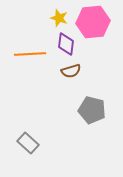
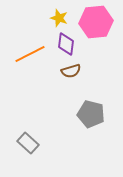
pink hexagon: moved 3 px right
orange line: rotated 24 degrees counterclockwise
gray pentagon: moved 1 px left, 4 px down
